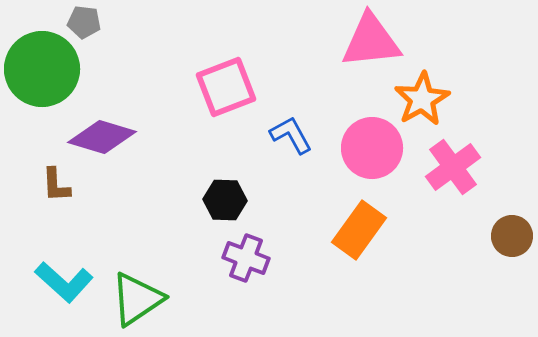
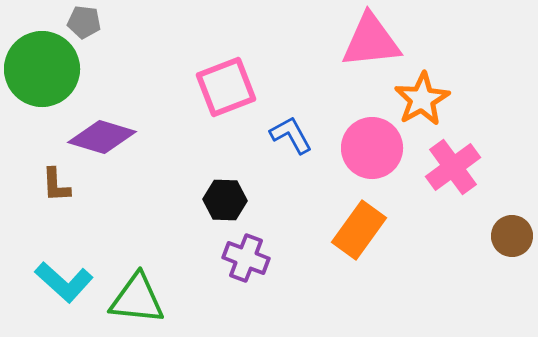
green triangle: rotated 40 degrees clockwise
